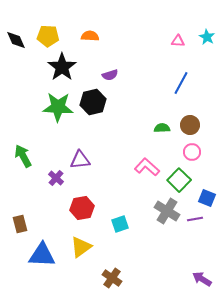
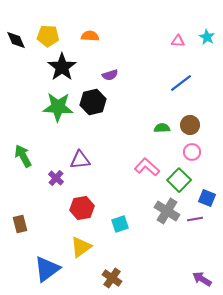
blue line: rotated 25 degrees clockwise
blue triangle: moved 5 px right, 14 px down; rotated 40 degrees counterclockwise
